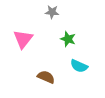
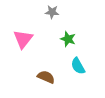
cyan semicircle: moved 1 px left; rotated 36 degrees clockwise
